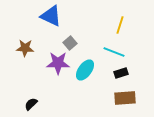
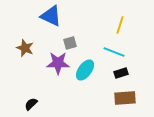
gray square: rotated 24 degrees clockwise
brown star: rotated 18 degrees clockwise
